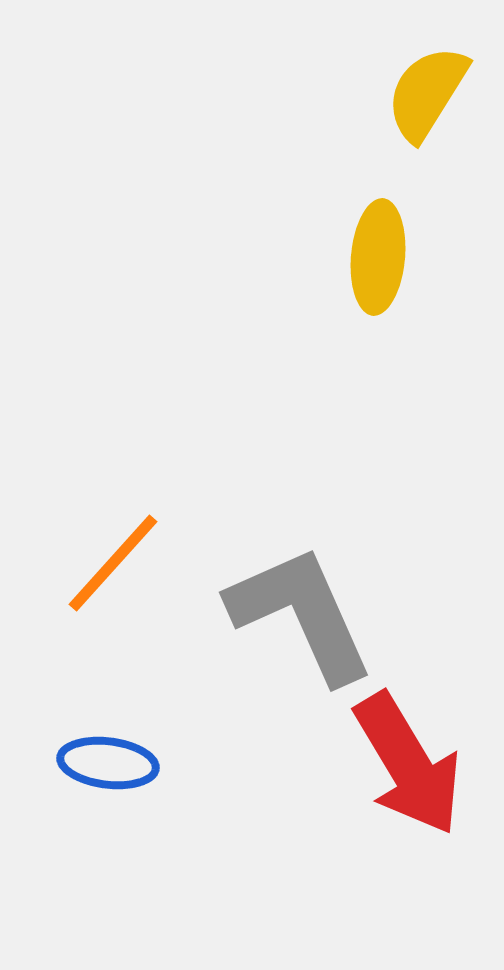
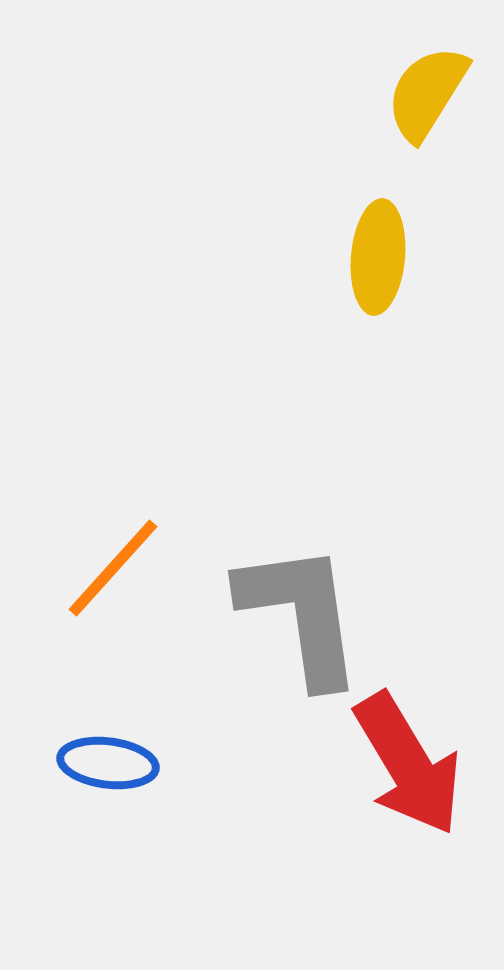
orange line: moved 5 px down
gray L-shape: rotated 16 degrees clockwise
